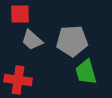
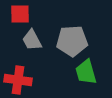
gray trapezoid: rotated 20 degrees clockwise
